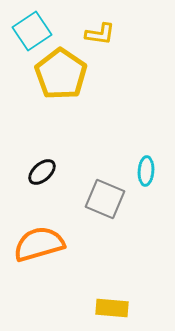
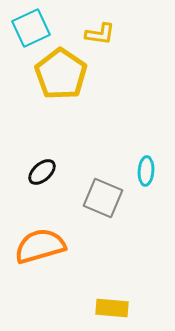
cyan square: moved 1 px left, 3 px up; rotated 9 degrees clockwise
gray square: moved 2 px left, 1 px up
orange semicircle: moved 1 px right, 2 px down
